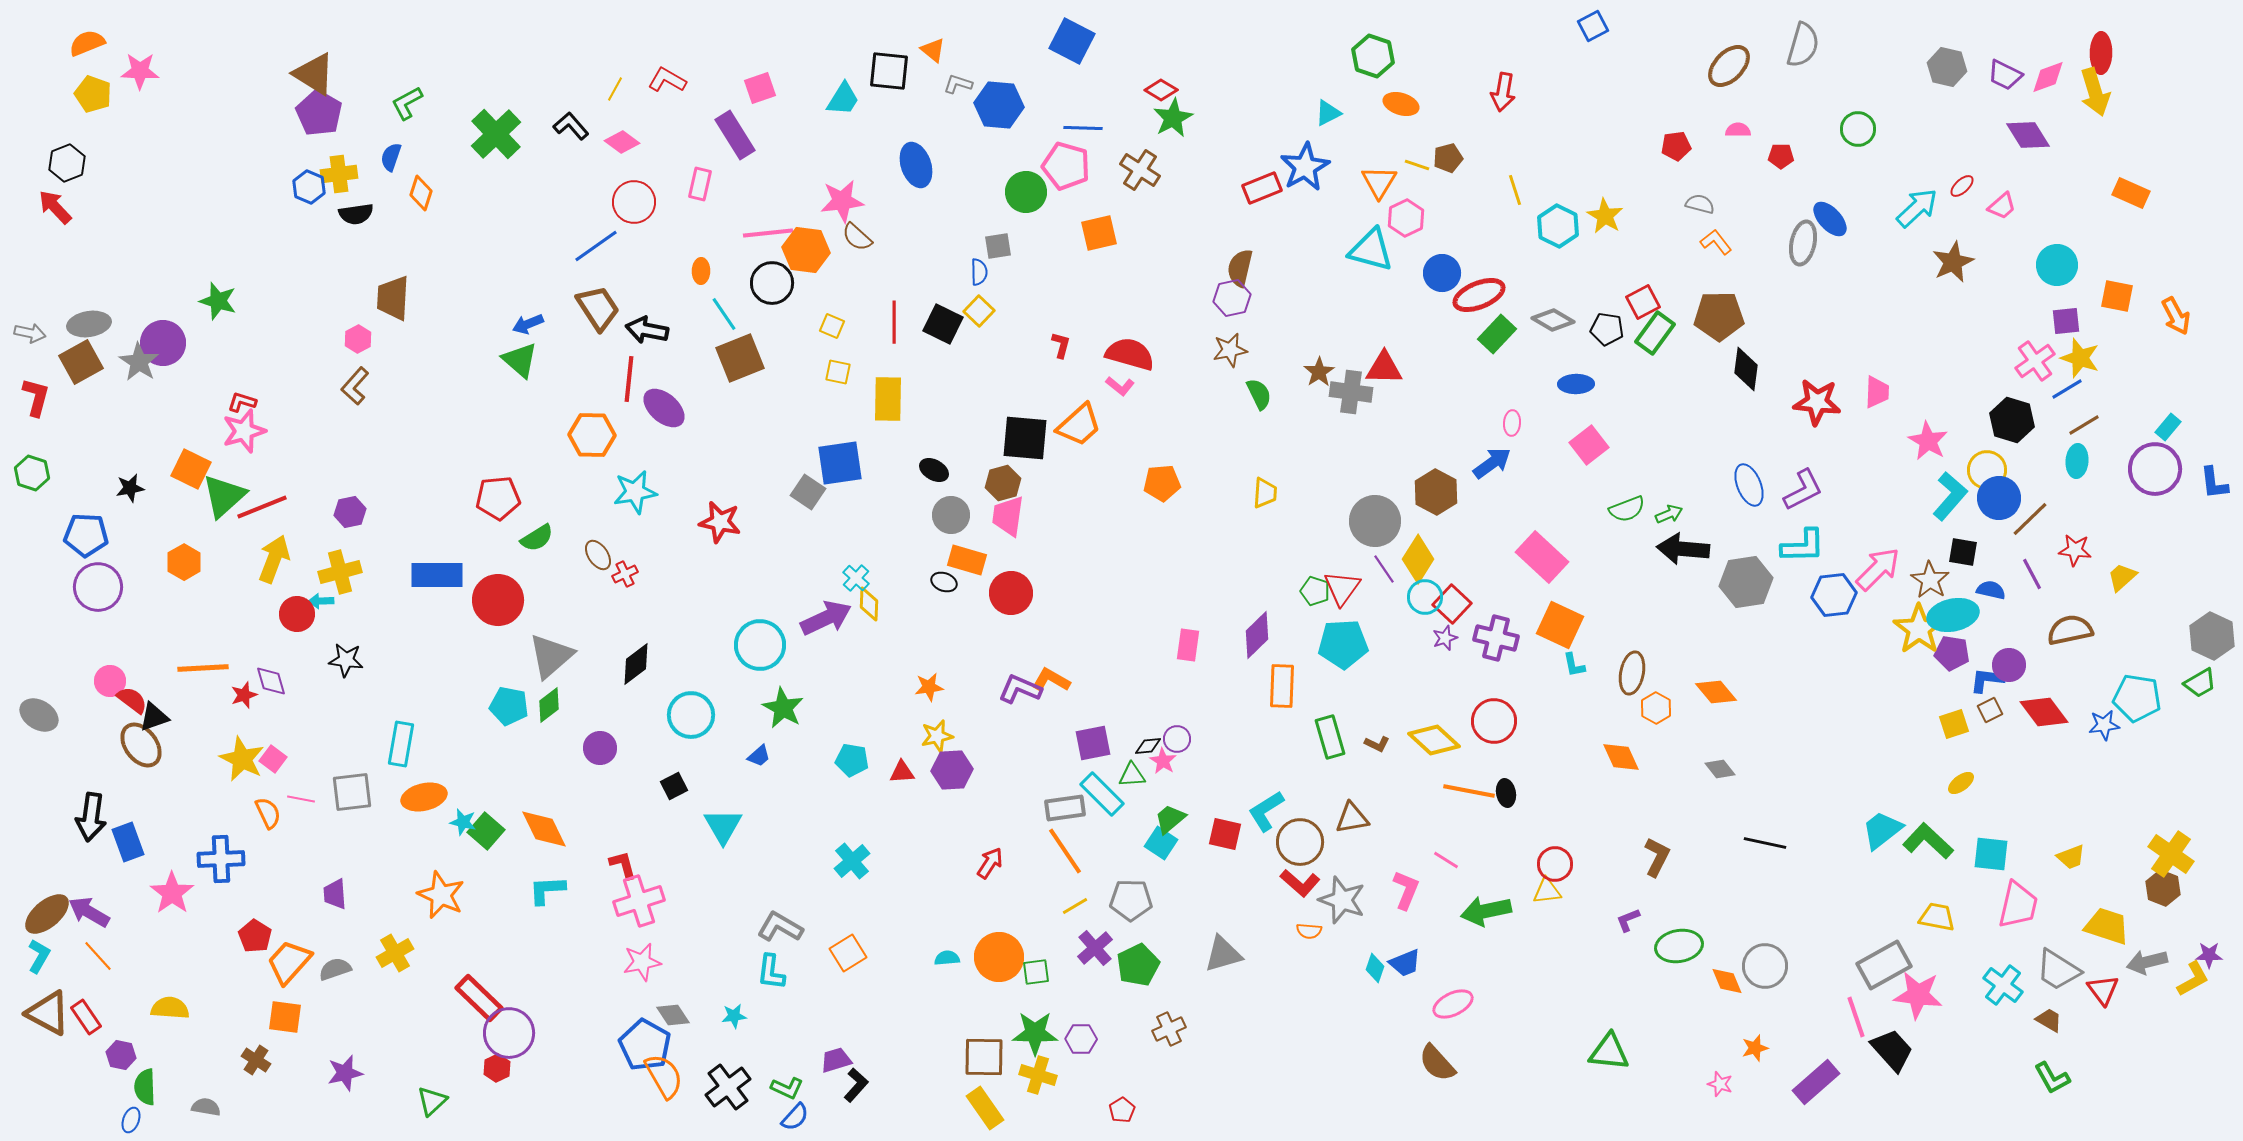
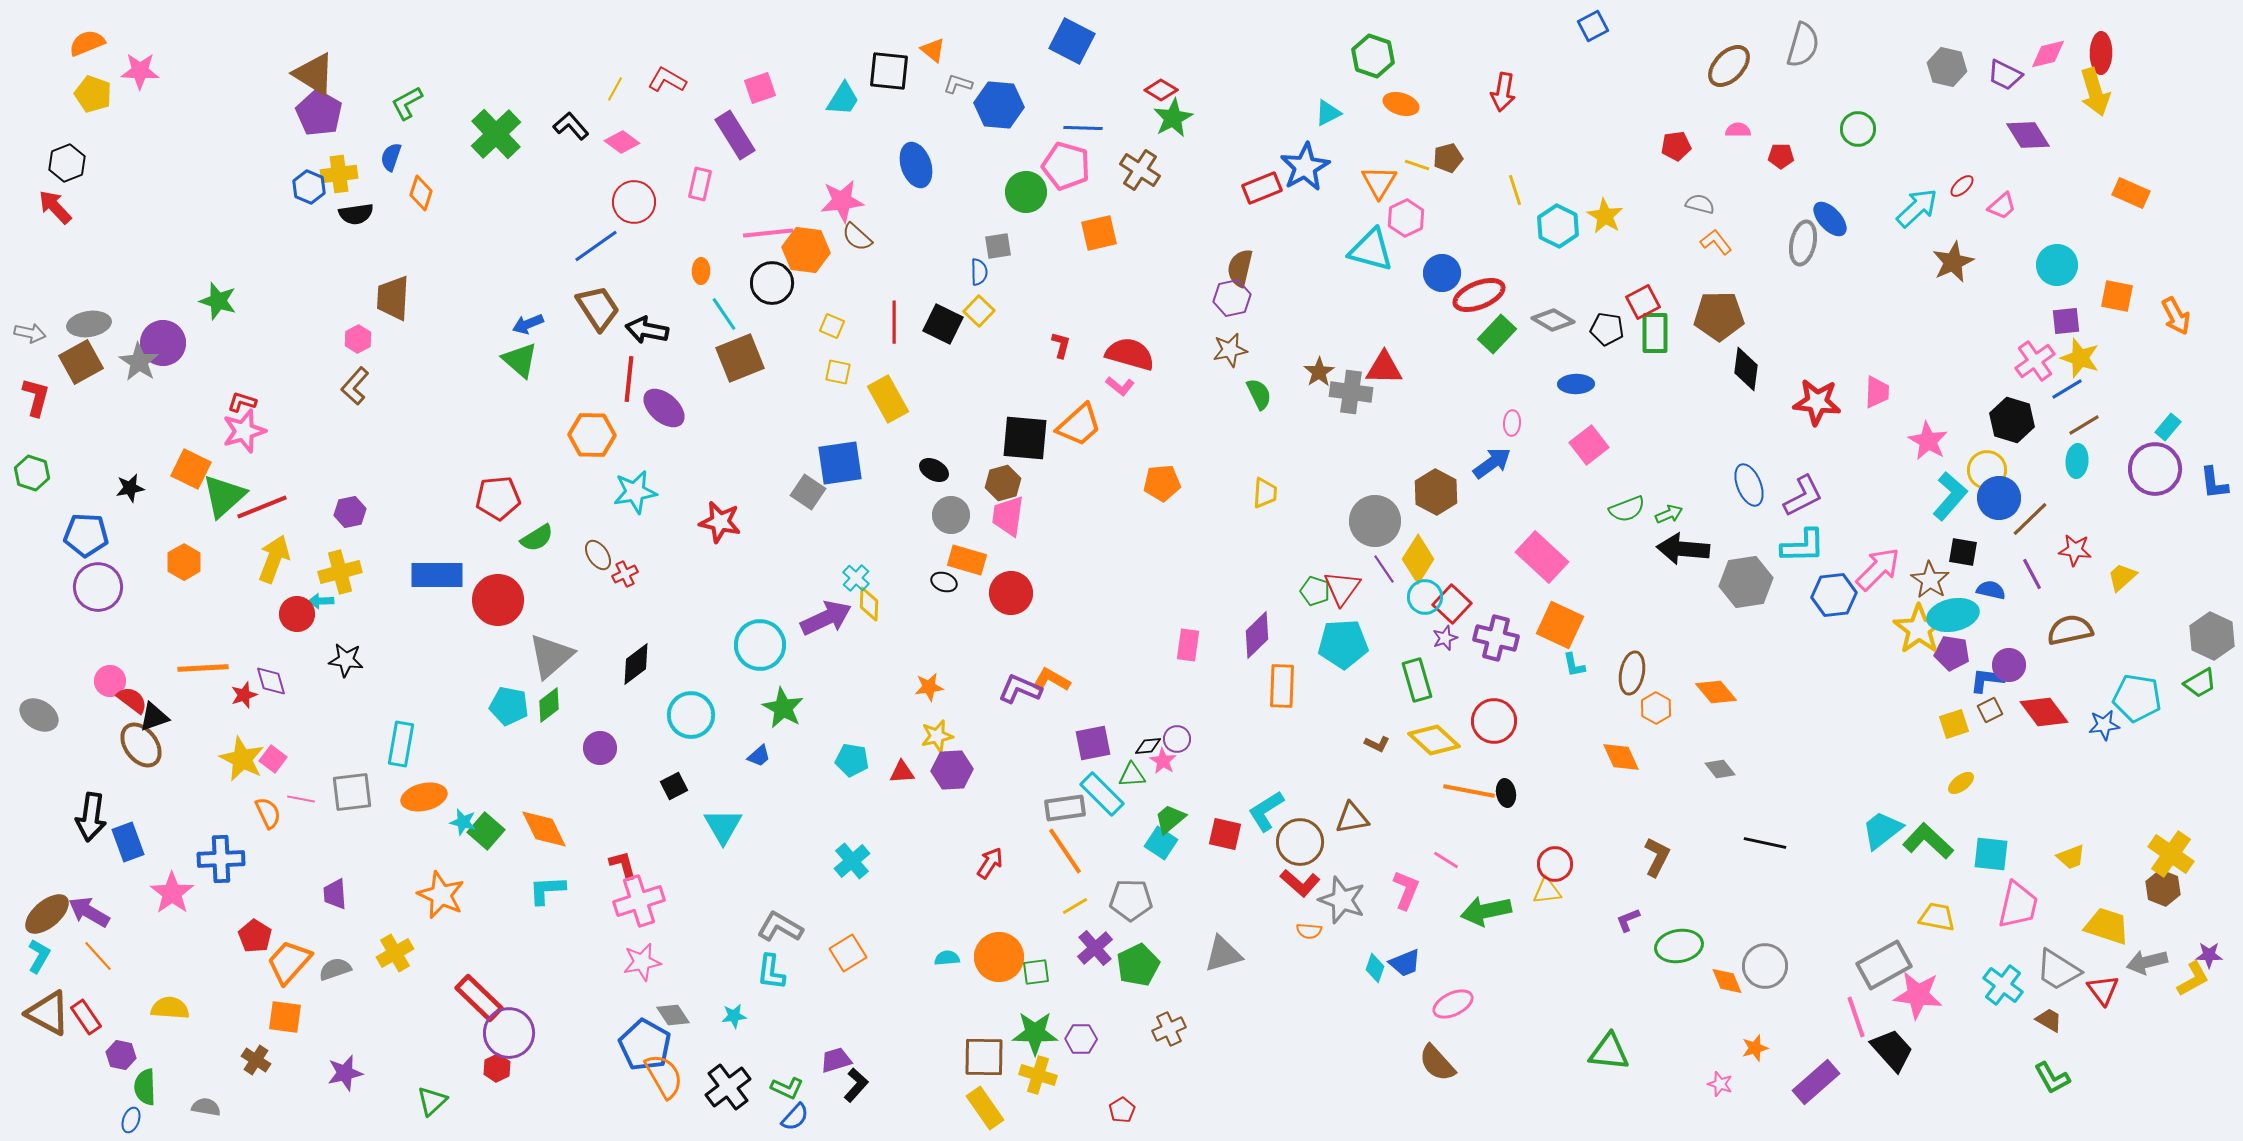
pink diamond at (2048, 77): moved 23 px up; rotated 6 degrees clockwise
green rectangle at (1655, 333): rotated 36 degrees counterclockwise
yellow rectangle at (888, 399): rotated 30 degrees counterclockwise
purple L-shape at (1803, 490): moved 6 px down
green rectangle at (1330, 737): moved 87 px right, 57 px up
